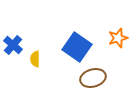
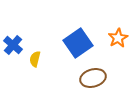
orange star: rotated 12 degrees counterclockwise
blue square: moved 1 px right, 4 px up; rotated 20 degrees clockwise
yellow semicircle: rotated 14 degrees clockwise
